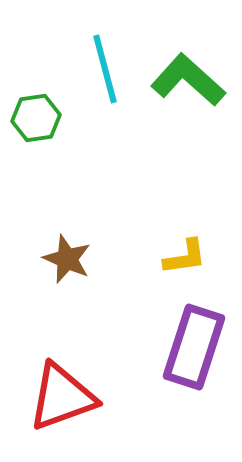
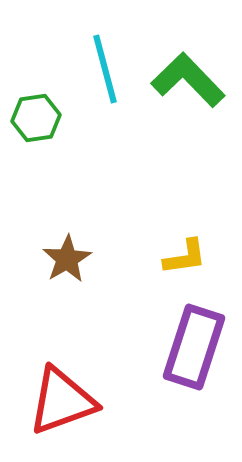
green L-shape: rotated 4 degrees clockwise
brown star: rotated 18 degrees clockwise
red triangle: moved 4 px down
